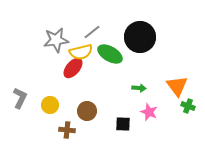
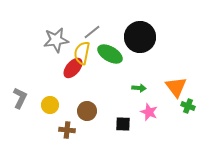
yellow semicircle: moved 1 px right, 1 px down; rotated 115 degrees clockwise
orange triangle: moved 1 px left, 1 px down
